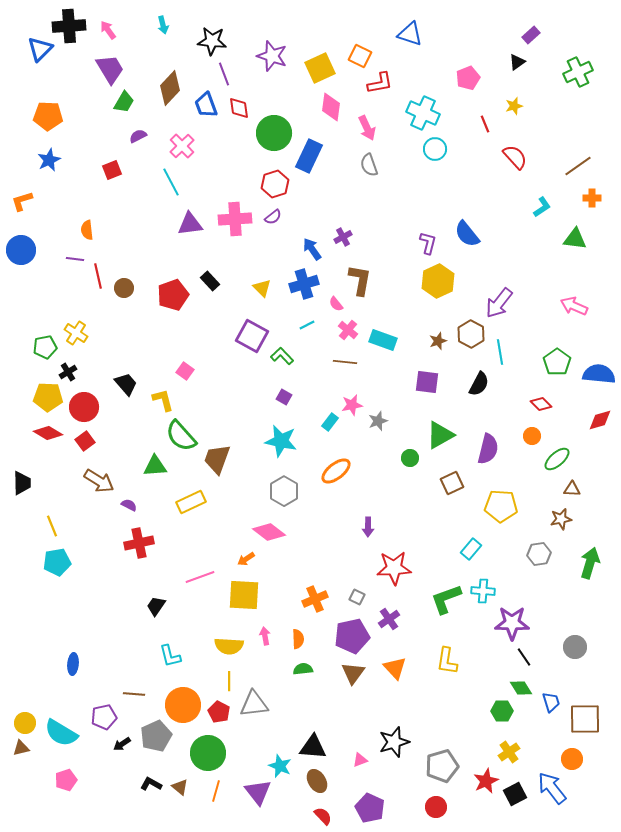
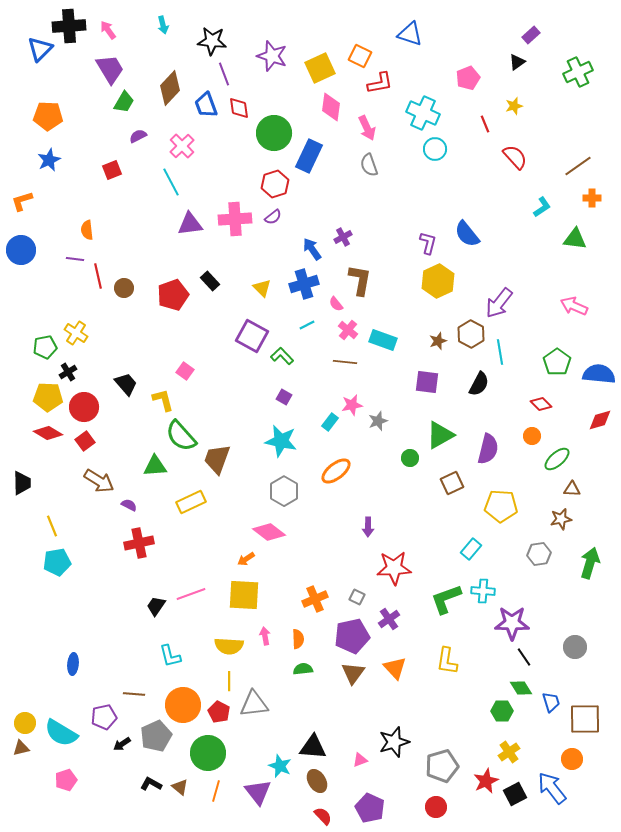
pink line at (200, 577): moved 9 px left, 17 px down
